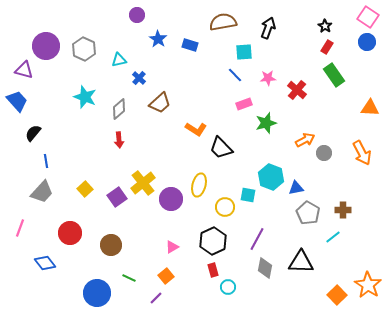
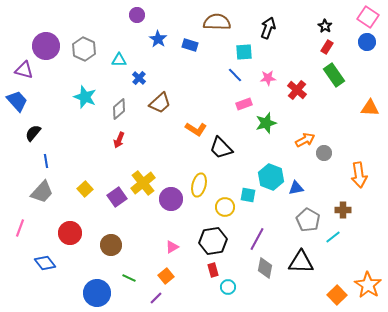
brown semicircle at (223, 22): moved 6 px left; rotated 12 degrees clockwise
cyan triangle at (119, 60): rotated 14 degrees clockwise
red arrow at (119, 140): rotated 28 degrees clockwise
orange arrow at (362, 153): moved 3 px left, 22 px down; rotated 20 degrees clockwise
gray pentagon at (308, 213): moved 7 px down
black hexagon at (213, 241): rotated 16 degrees clockwise
